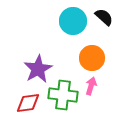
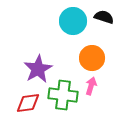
black semicircle: rotated 24 degrees counterclockwise
